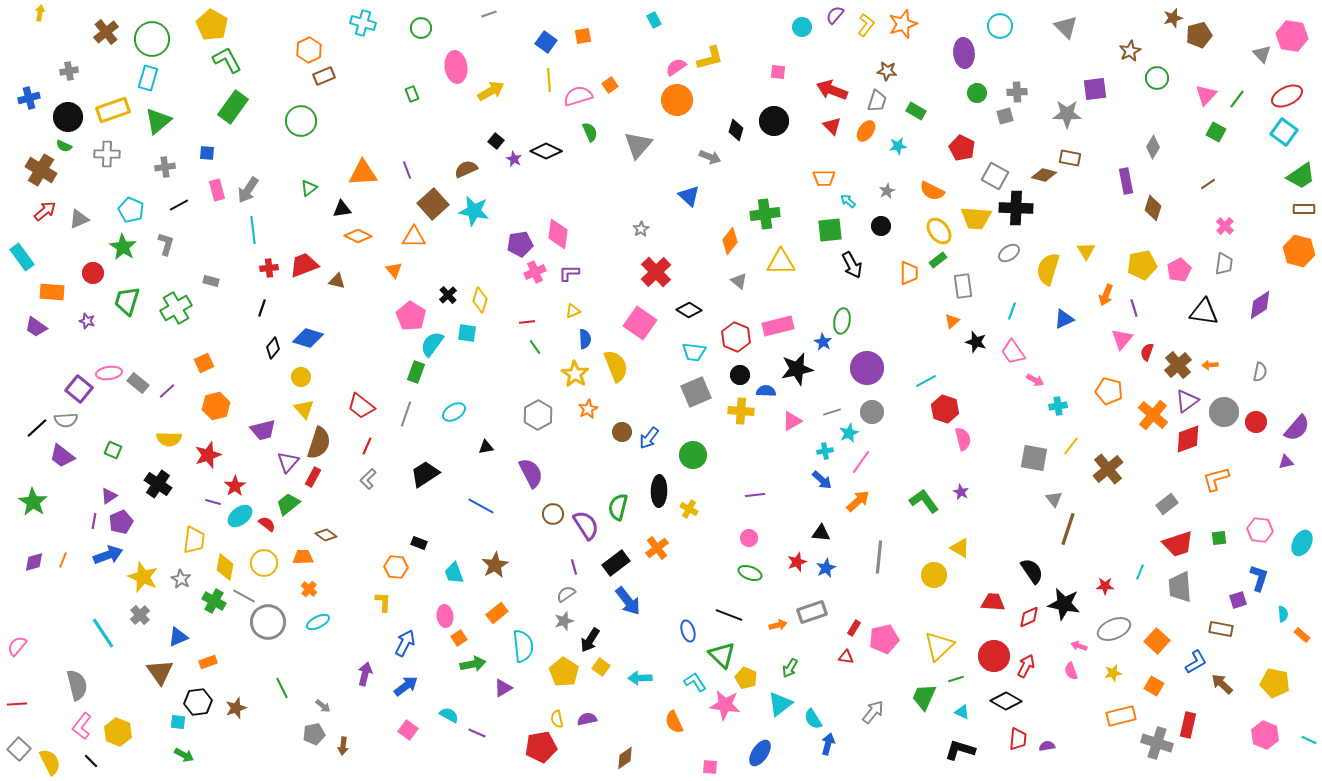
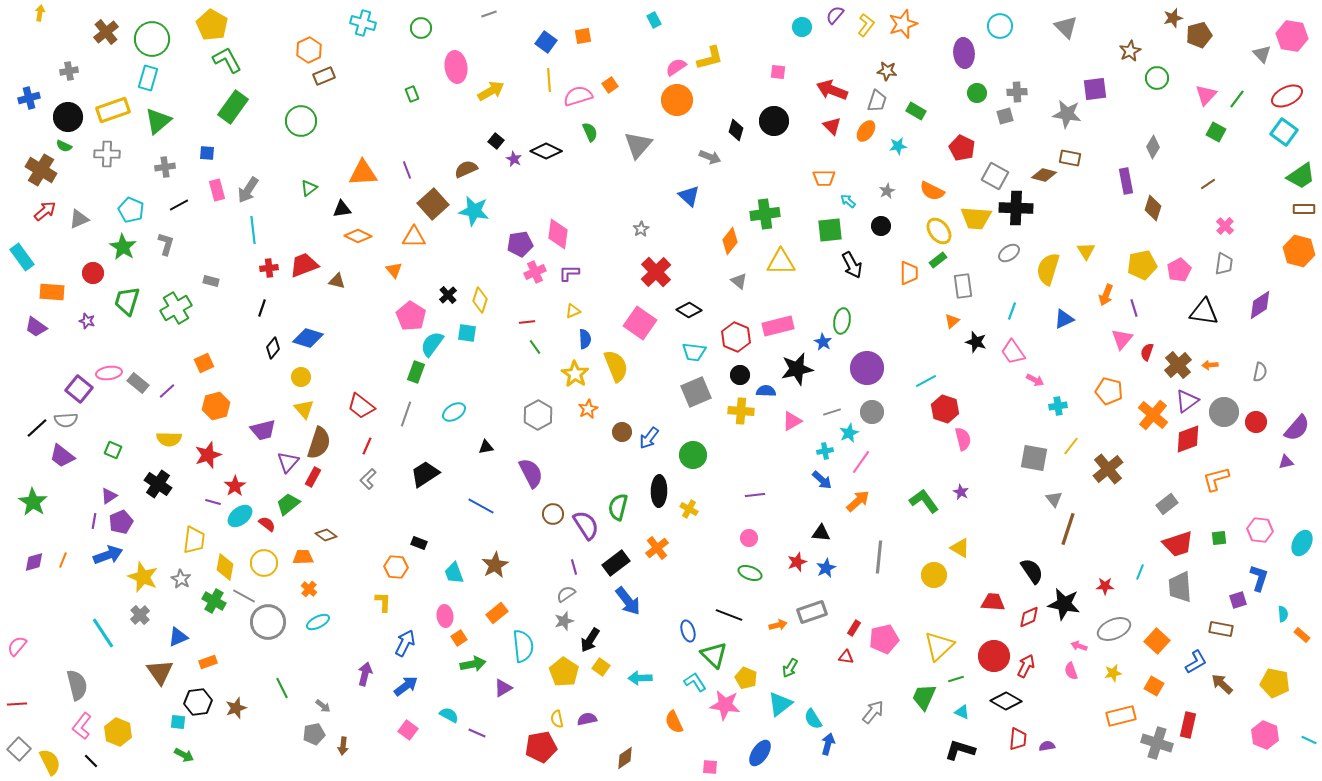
gray star at (1067, 114): rotated 8 degrees clockwise
green triangle at (722, 655): moved 8 px left
